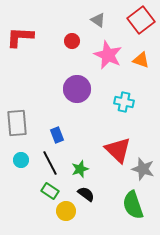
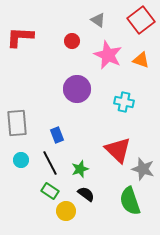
green semicircle: moved 3 px left, 4 px up
